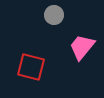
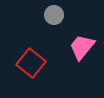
red square: moved 4 px up; rotated 24 degrees clockwise
